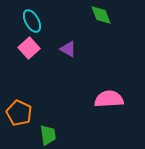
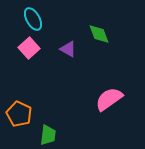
green diamond: moved 2 px left, 19 px down
cyan ellipse: moved 1 px right, 2 px up
pink semicircle: rotated 32 degrees counterclockwise
orange pentagon: moved 1 px down
green trapezoid: rotated 15 degrees clockwise
